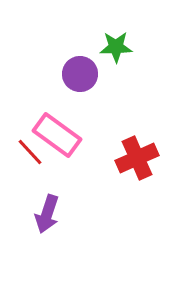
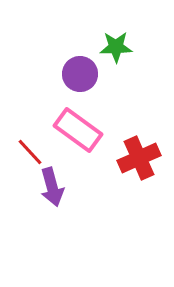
pink rectangle: moved 21 px right, 5 px up
red cross: moved 2 px right
purple arrow: moved 5 px right, 27 px up; rotated 33 degrees counterclockwise
